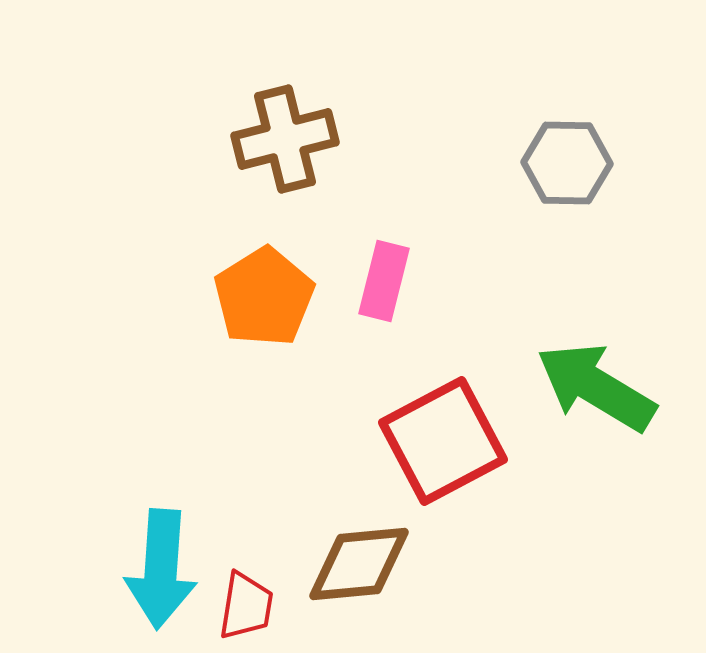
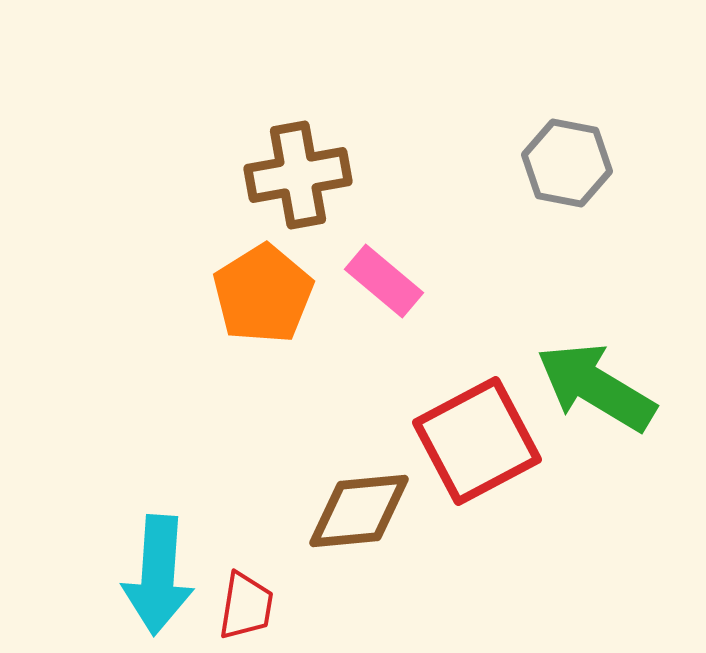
brown cross: moved 13 px right, 36 px down; rotated 4 degrees clockwise
gray hexagon: rotated 10 degrees clockwise
pink rectangle: rotated 64 degrees counterclockwise
orange pentagon: moved 1 px left, 3 px up
red square: moved 34 px right
brown diamond: moved 53 px up
cyan arrow: moved 3 px left, 6 px down
